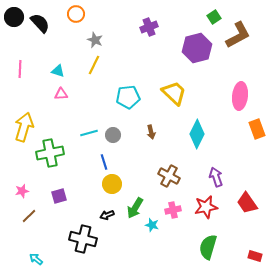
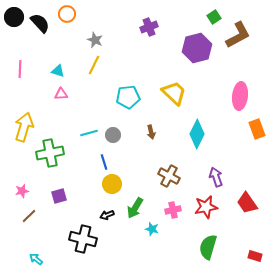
orange circle: moved 9 px left
cyan star: moved 4 px down
